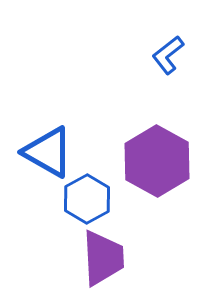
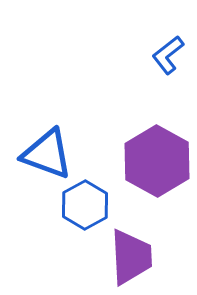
blue triangle: moved 1 px left, 2 px down; rotated 10 degrees counterclockwise
blue hexagon: moved 2 px left, 6 px down
purple trapezoid: moved 28 px right, 1 px up
